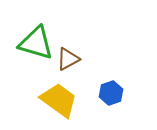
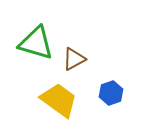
brown triangle: moved 6 px right
